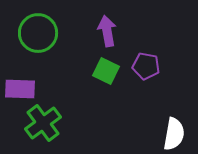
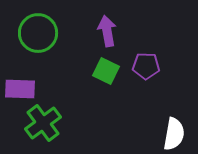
purple pentagon: rotated 8 degrees counterclockwise
